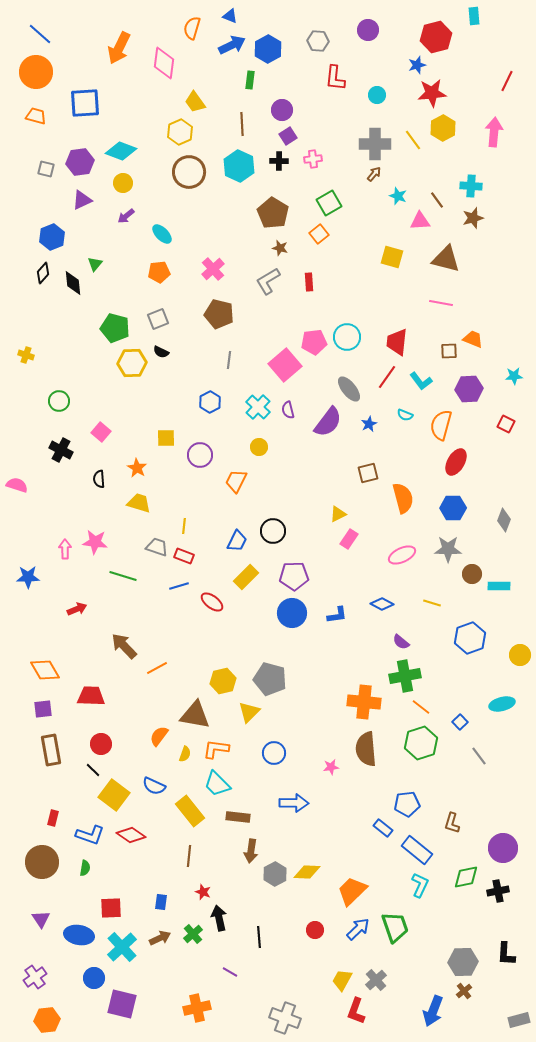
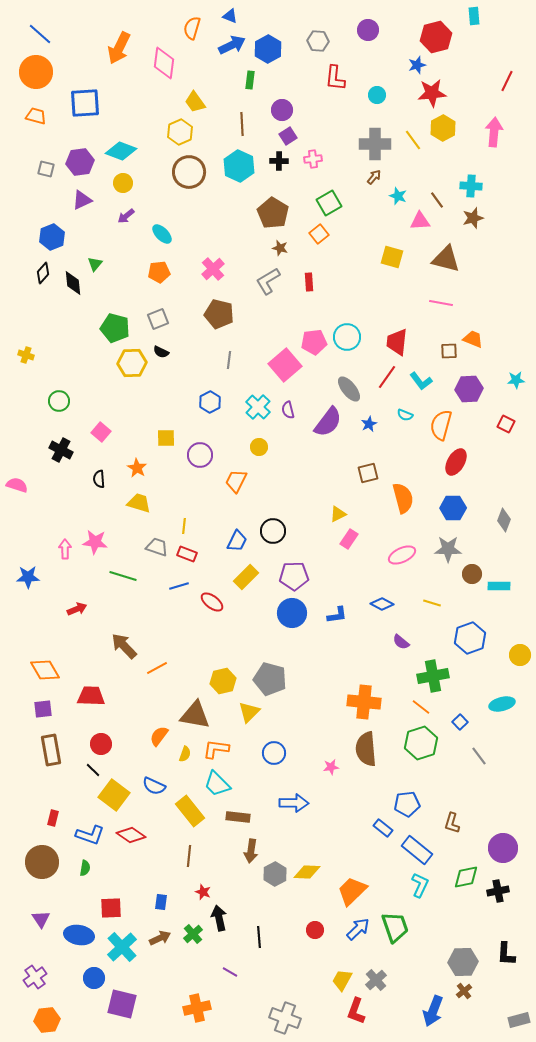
brown arrow at (374, 174): moved 3 px down
cyan star at (514, 376): moved 2 px right, 4 px down
red rectangle at (184, 556): moved 3 px right, 2 px up
green cross at (405, 676): moved 28 px right
